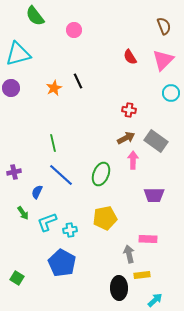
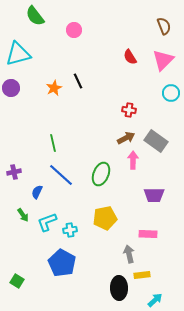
green arrow: moved 2 px down
pink rectangle: moved 5 px up
green square: moved 3 px down
